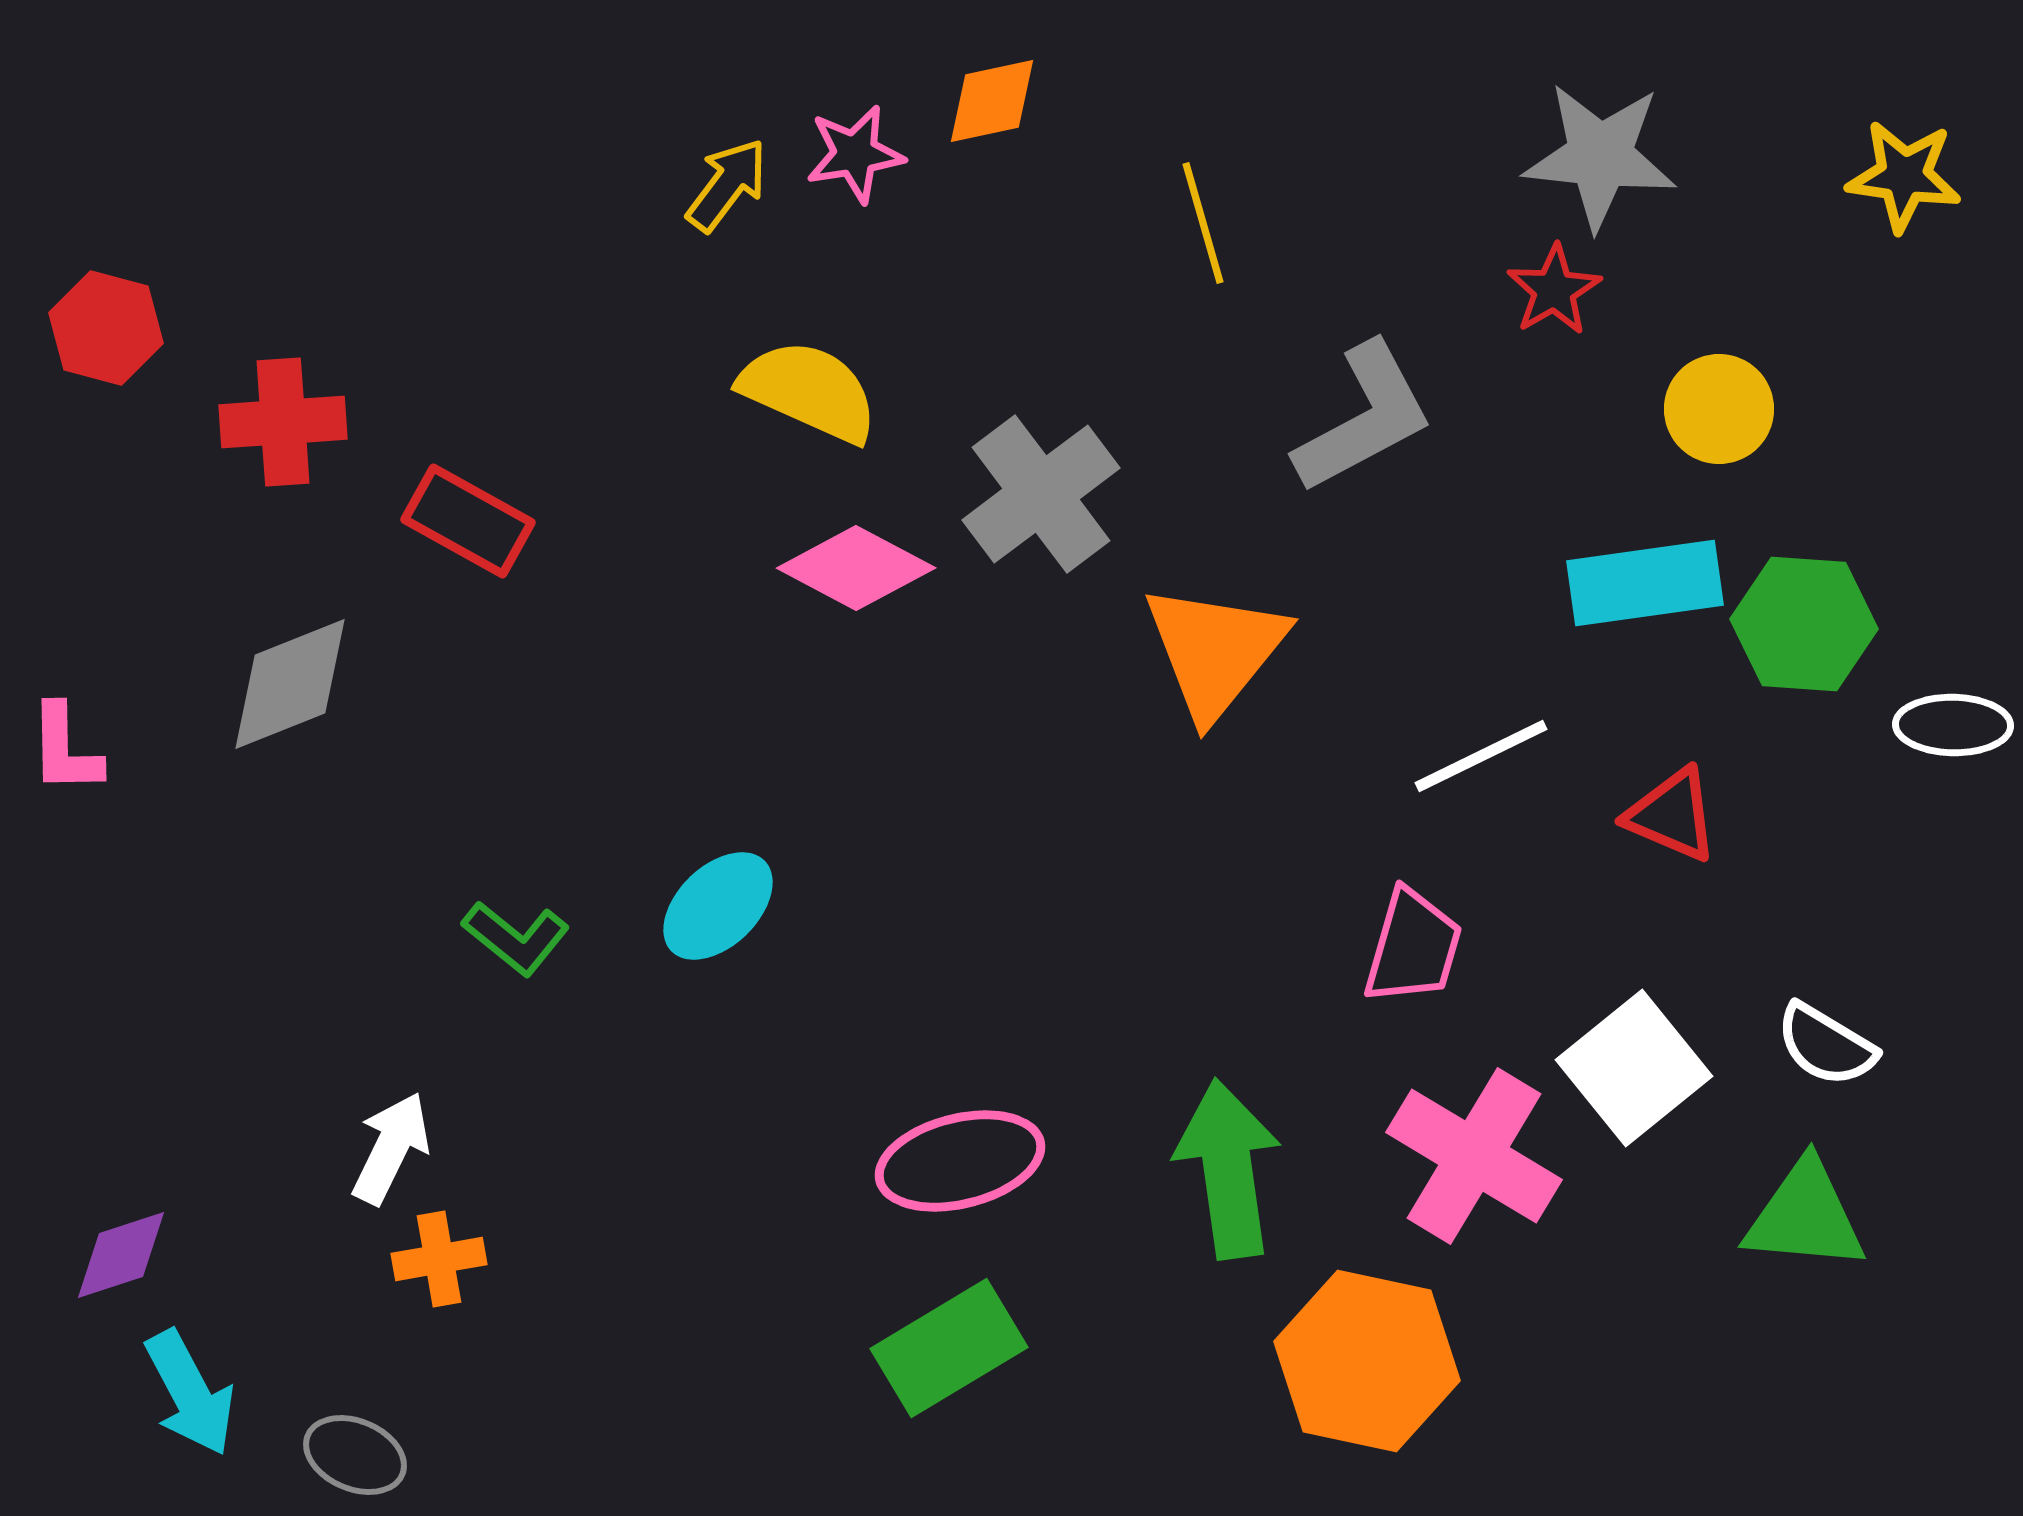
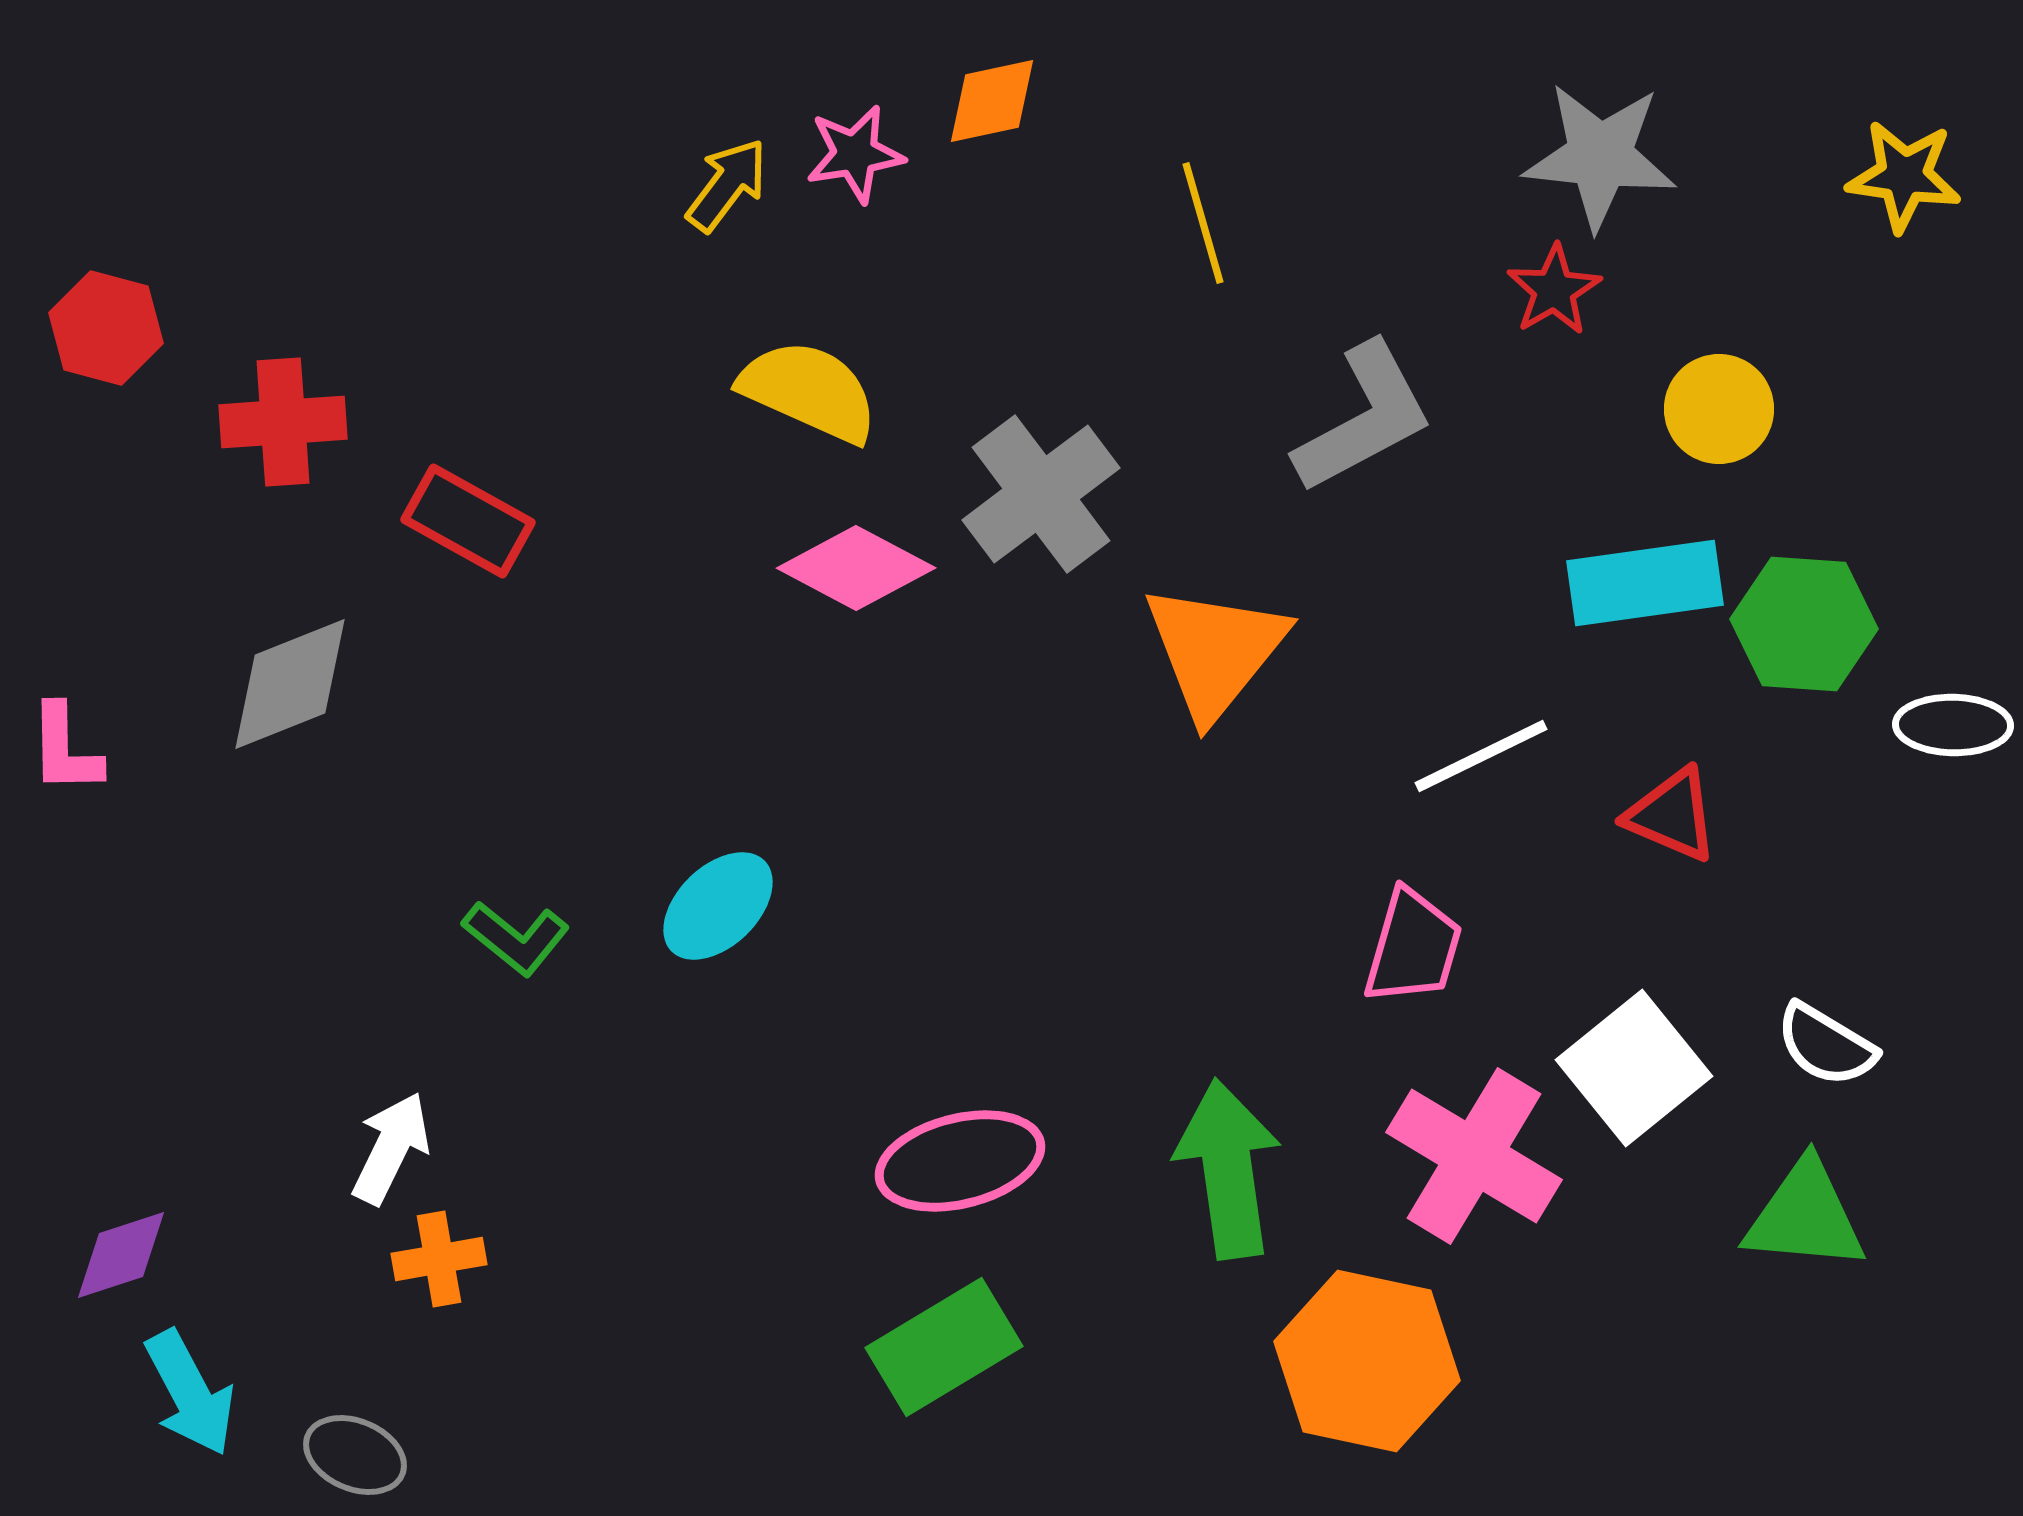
green rectangle: moved 5 px left, 1 px up
